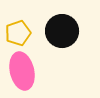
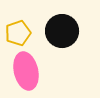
pink ellipse: moved 4 px right
